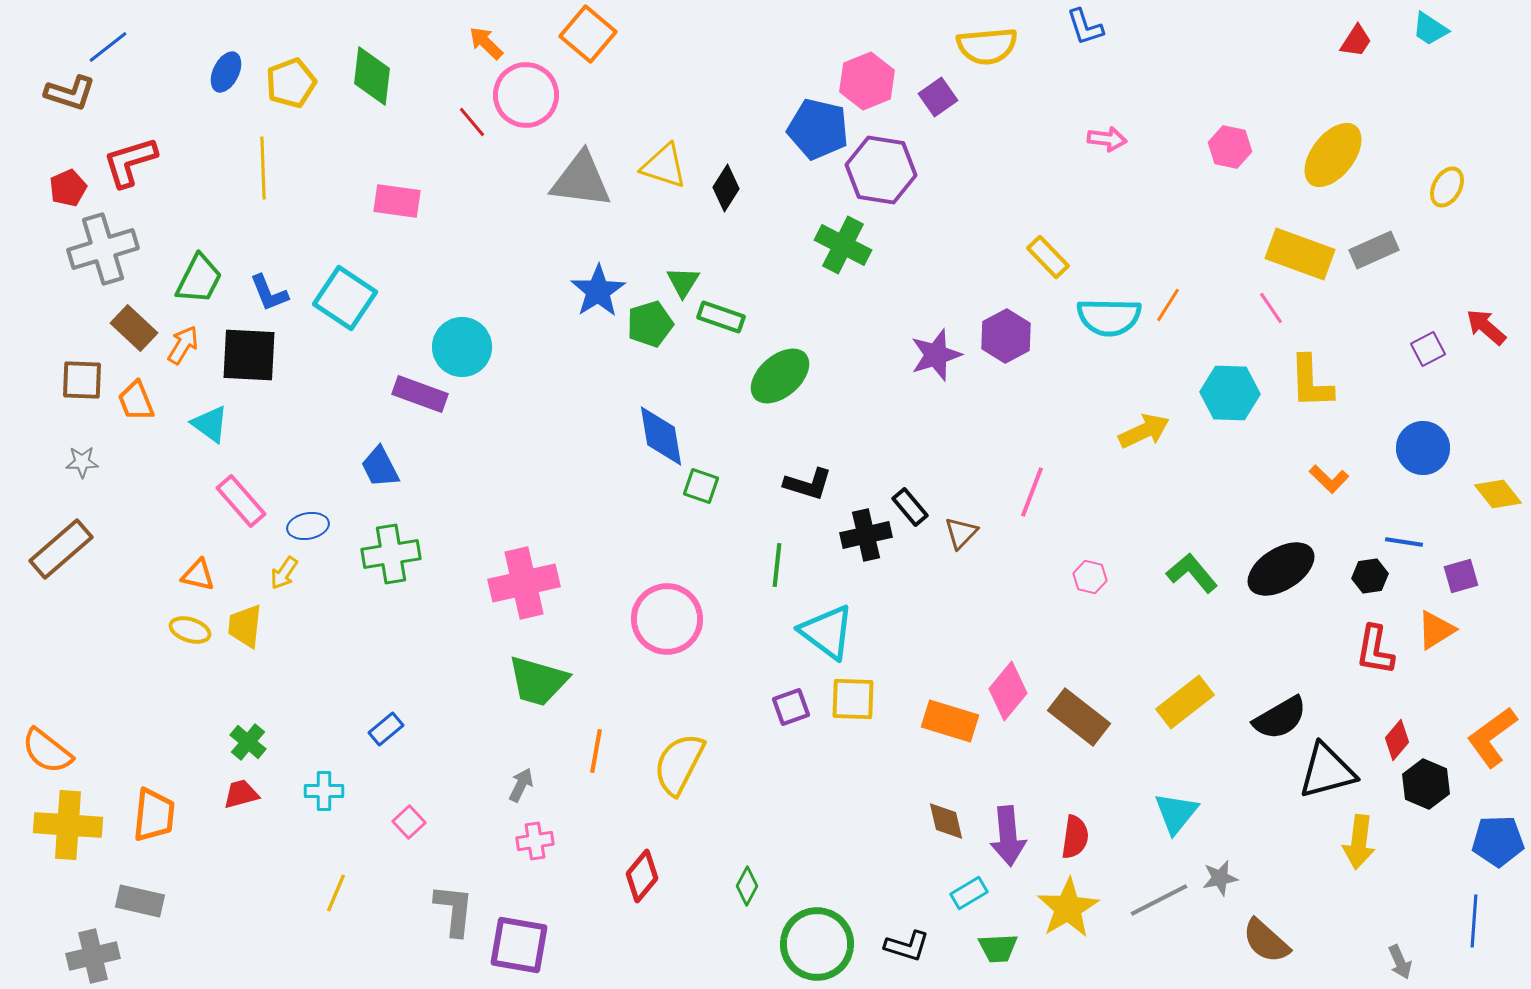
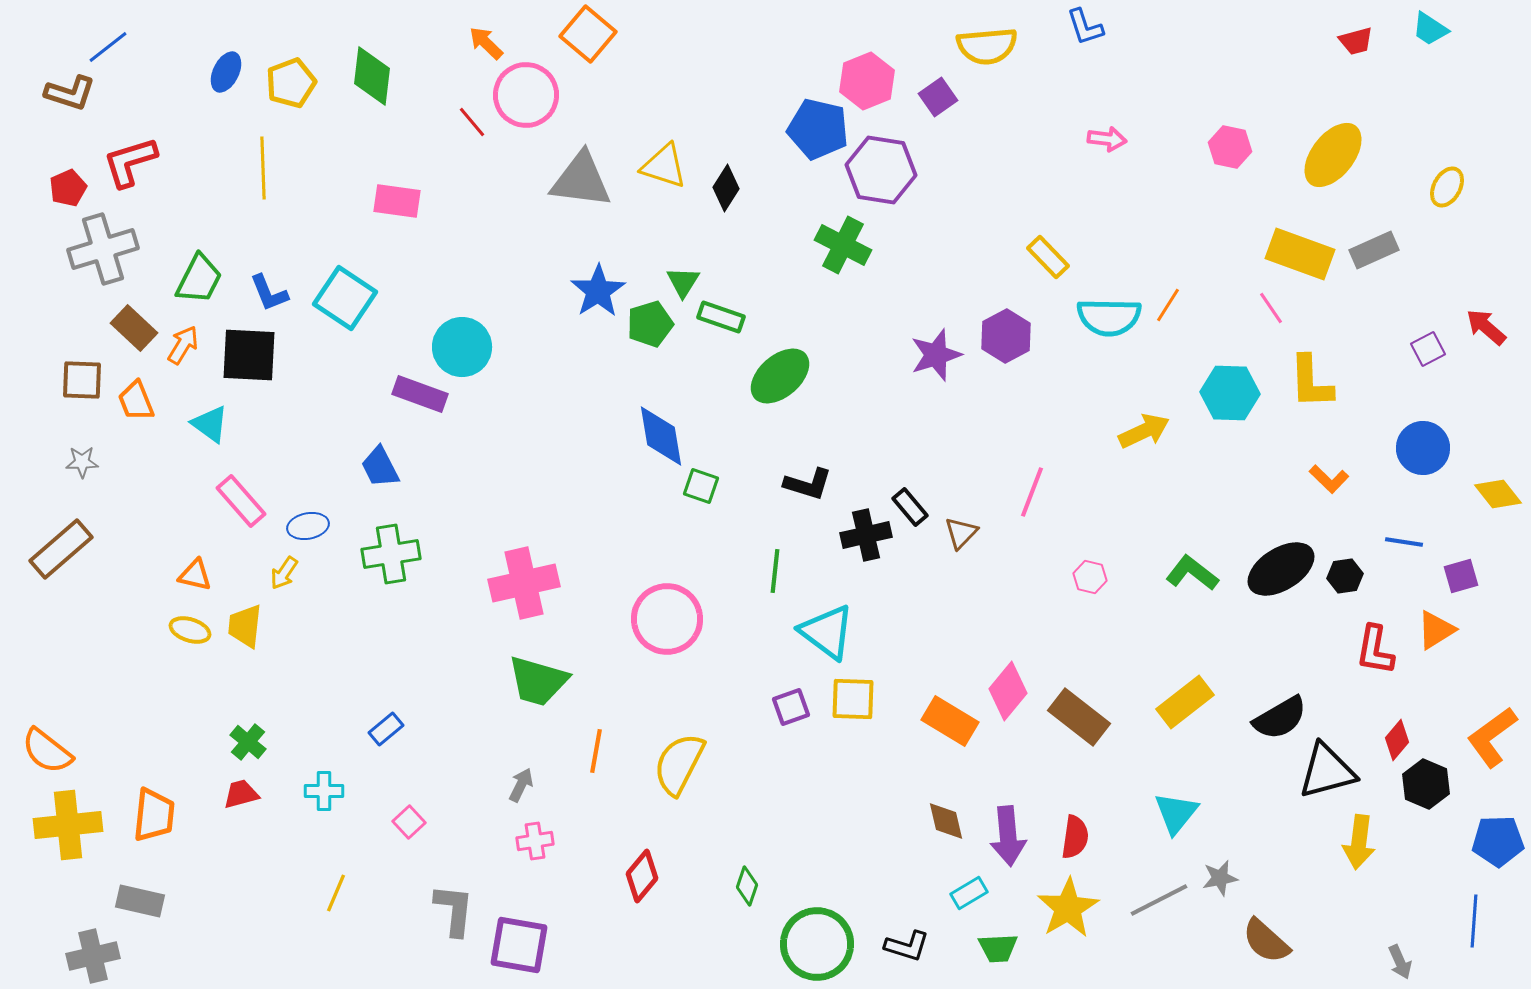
red trapezoid at (1356, 41): rotated 42 degrees clockwise
green line at (777, 565): moved 2 px left, 6 px down
green L-shape at (1192, 573): rotated 12 degrees counterclockwise
orange triangle at (198, 575): moved 3 px left
black hexagon at (1370, 576): moved 25 px left
orange rectangle at (950, 721): rotated 14 degrees clockwise
yellow cross at (68, 825): rotated 10 degrees counterclockwise
green diamond at (747, 886): rotated 9 degrees counterclockwise
